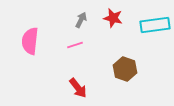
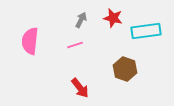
cyan rectangle: moved 9 px left, 6 px down
red arrow: moved 2 px right
